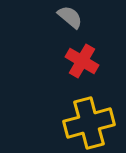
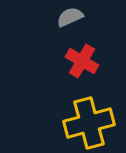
gray semicircle: rotated 64 degrees counterclockwise
